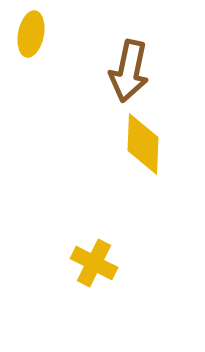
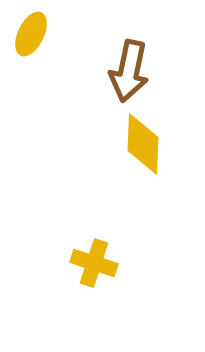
yellow ellipse: rotated 15 degrees clockwise
yellow cross: rotated 9 degrees counterclockwise
